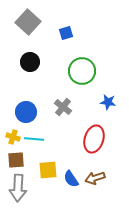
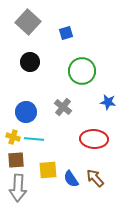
red ellipse: rotated 76 degrees clockwise
brown arrow: rotated 66 degrees clockwise
